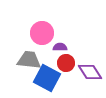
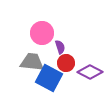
purple semicircle: rotated 72 degrees clockwise
gray trapezoid: moved 3 px right, 2 px down
purple diamond: rotated 30 degrees counterclockwise
blue square: moved 2 px right
